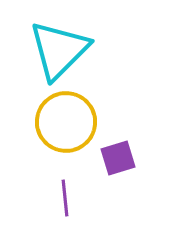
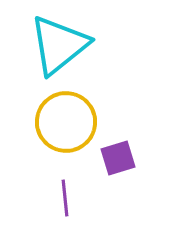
cyan triangle: moved 5 px up; rotated 6 degrees clockwise
